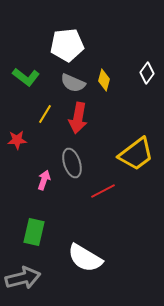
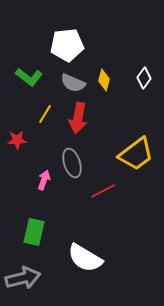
white diamond: moved 3 px left, 5 px down
green L-shape: moved 3 px right
